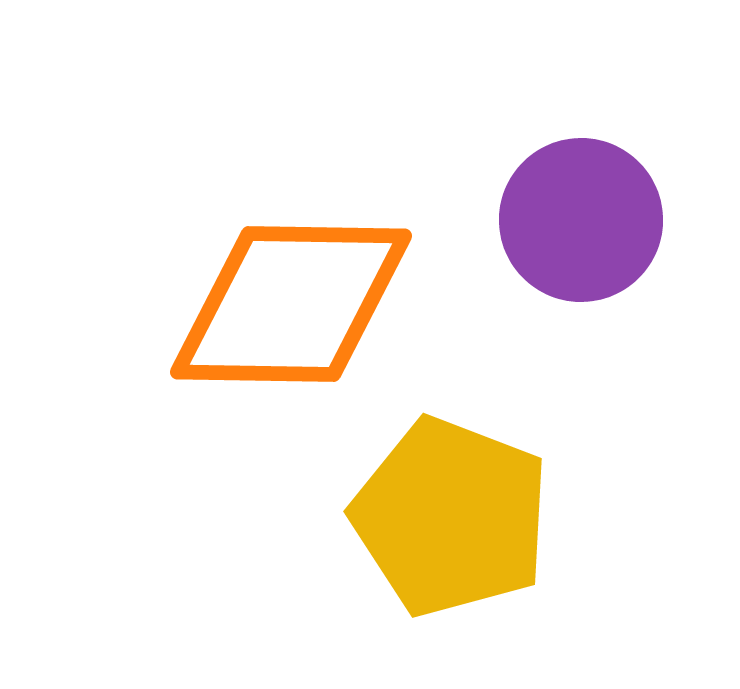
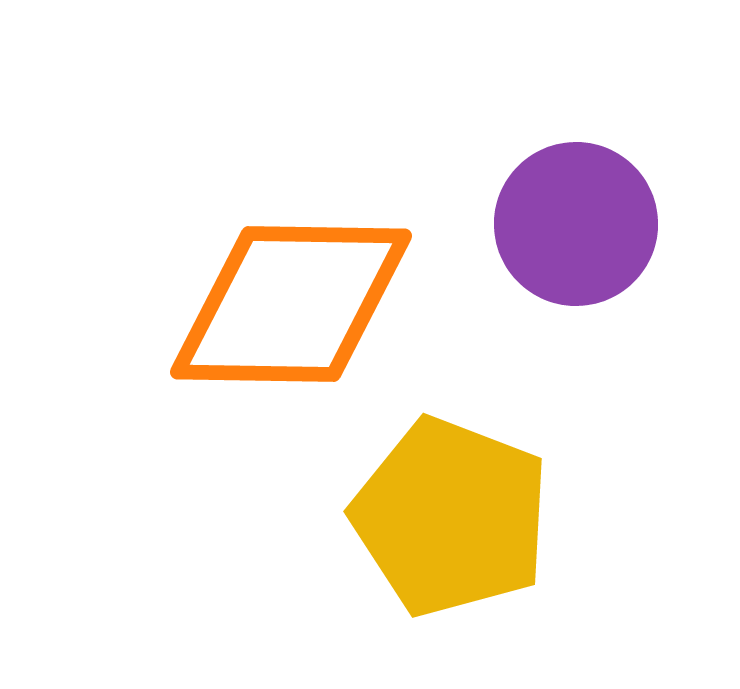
purple circle: moved 5 px left, 4 px down
